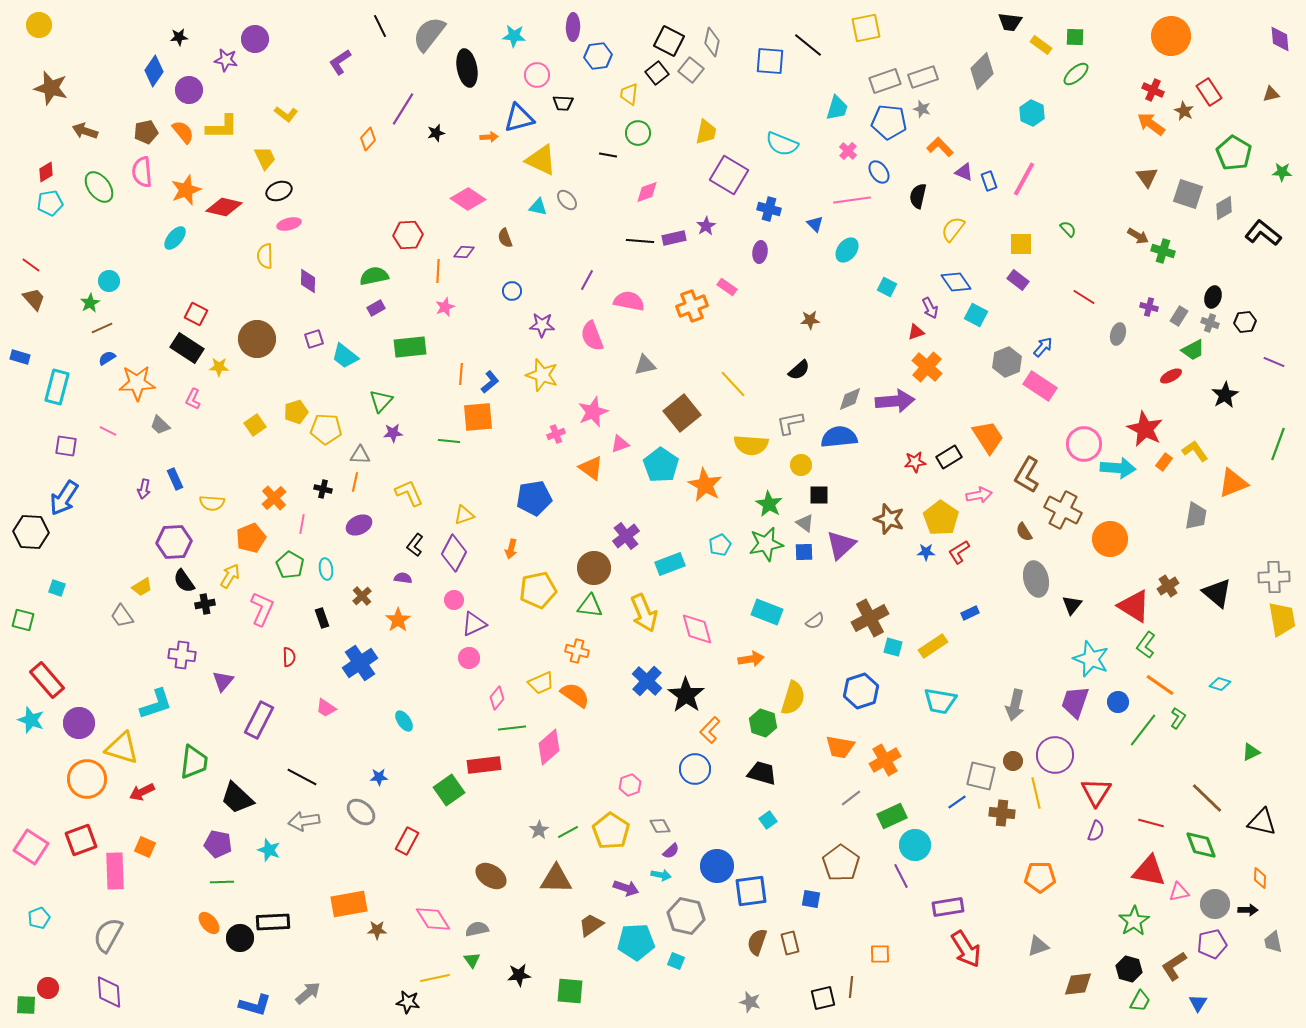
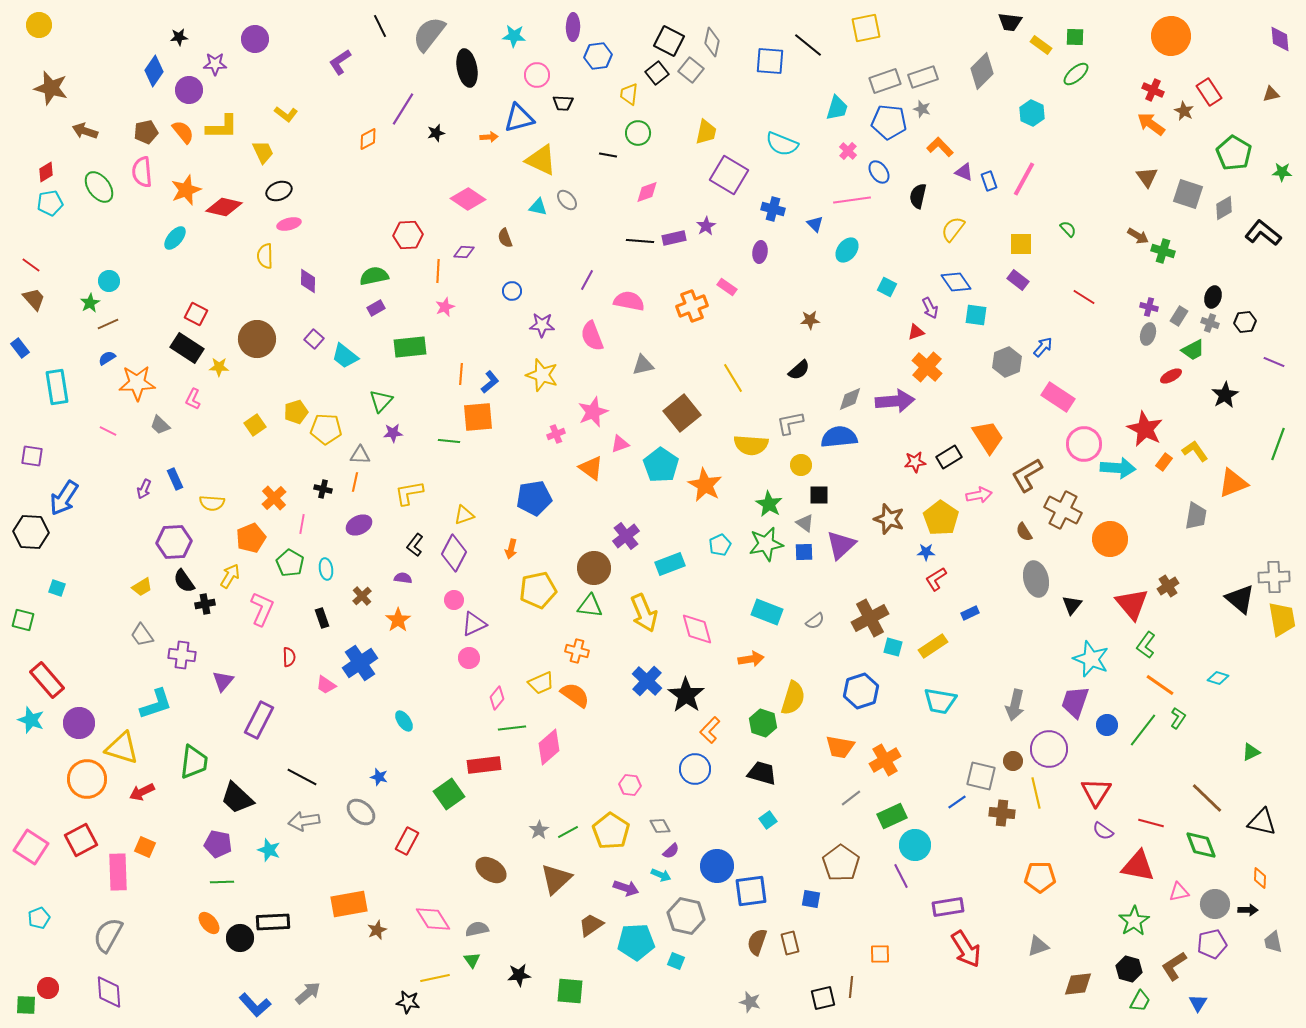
purple star at (226, 60): moved 11 px left, 4 px down; rotated 10 degrees counterclockwise
orange diamond at (368, 139): rotated 20 degrees clockwise
yellow trapezoid at (265, 158): moved 2 px left, 6 px up
blue cross at (769, 209): moved 4 px right
cyan square at (976, 315): rotated 20 degrees counterclockwise
brown line at (102, 328): moved 6 px right, 4 px up
gray ellipse at (1118, 334): moved 30 px right
purple square at (314, 339): rotated 30 degrees counterclockwise
blue rectangle at (20, 357): moved 9 px up; rotated 36 degrees clockwise
gray triangle at (645, 365): moved 2 px left
yellow line at (733, 384): moved 6 px up; rotated 12 degrees clockwise
pink rectangle at (1040, 386): moved 18 px right, 11 px down
cyan rectangle at (57, 387): rotated 24 degrees counterclockwise
purple square at (66, 446): moved 34 px left, 10 px down
brown L-shape at (1027, 475): rotated 30 degrees clockwise
purple arrow at (144, 489): rotated 12 degrees clockwise
yellow L-shape at (409, 493): rotated 76 degrees counterclockwise
red L-shape at (959, 552): moved 23 px left, 27 px down
green pentagon at (290, 565): moved 2 px up
black triangle at (1217, 593): moved 23 px right, 6 px down
red triangle at (1134, 606): moved 2 px left, 2 px up; rotated 18 degrees clockwise
gray trapezoid at (122, 616): moved 20 px right, 19 px down
cyan diamond at (1220, 684): moved 2 px left, 6 px up
blue circle at (1118, 702): moved 11 px left, 23 px down
pink trapezoid at (326, 708): moved 23 px up
purple circle at (1055, 755): moved 6 px left, 6 px up
blue star at (379, 777): rotated 18 degrees clockwise
pink hexagon at (630, 785): rotated 25 degrees clockwise
green square at (449, 790): moved 4 px down
purple semicircle at (1096, 831): moved 7 px right; rotated 105 degrees clockwise
red square at (81, 840): rotated 8 degrees counterclockwise
pink rectangle at (115, 871): moved 3 px right, 1 px down
red triangle at (1149, 871): moved 11 px left, 5 px up
cyan arrow at (661, 875): rotated 12 degrees clockwise
brown ellipse at (491, 876): moved 6 px up
brown triangle at (556, 879): rotated 44 degrees counterclockwise
brown star at (377, 930): rotated 24 degrees counterclockwise
blue L-shape at (255, 1005): rotated 32 degrees clockwise
